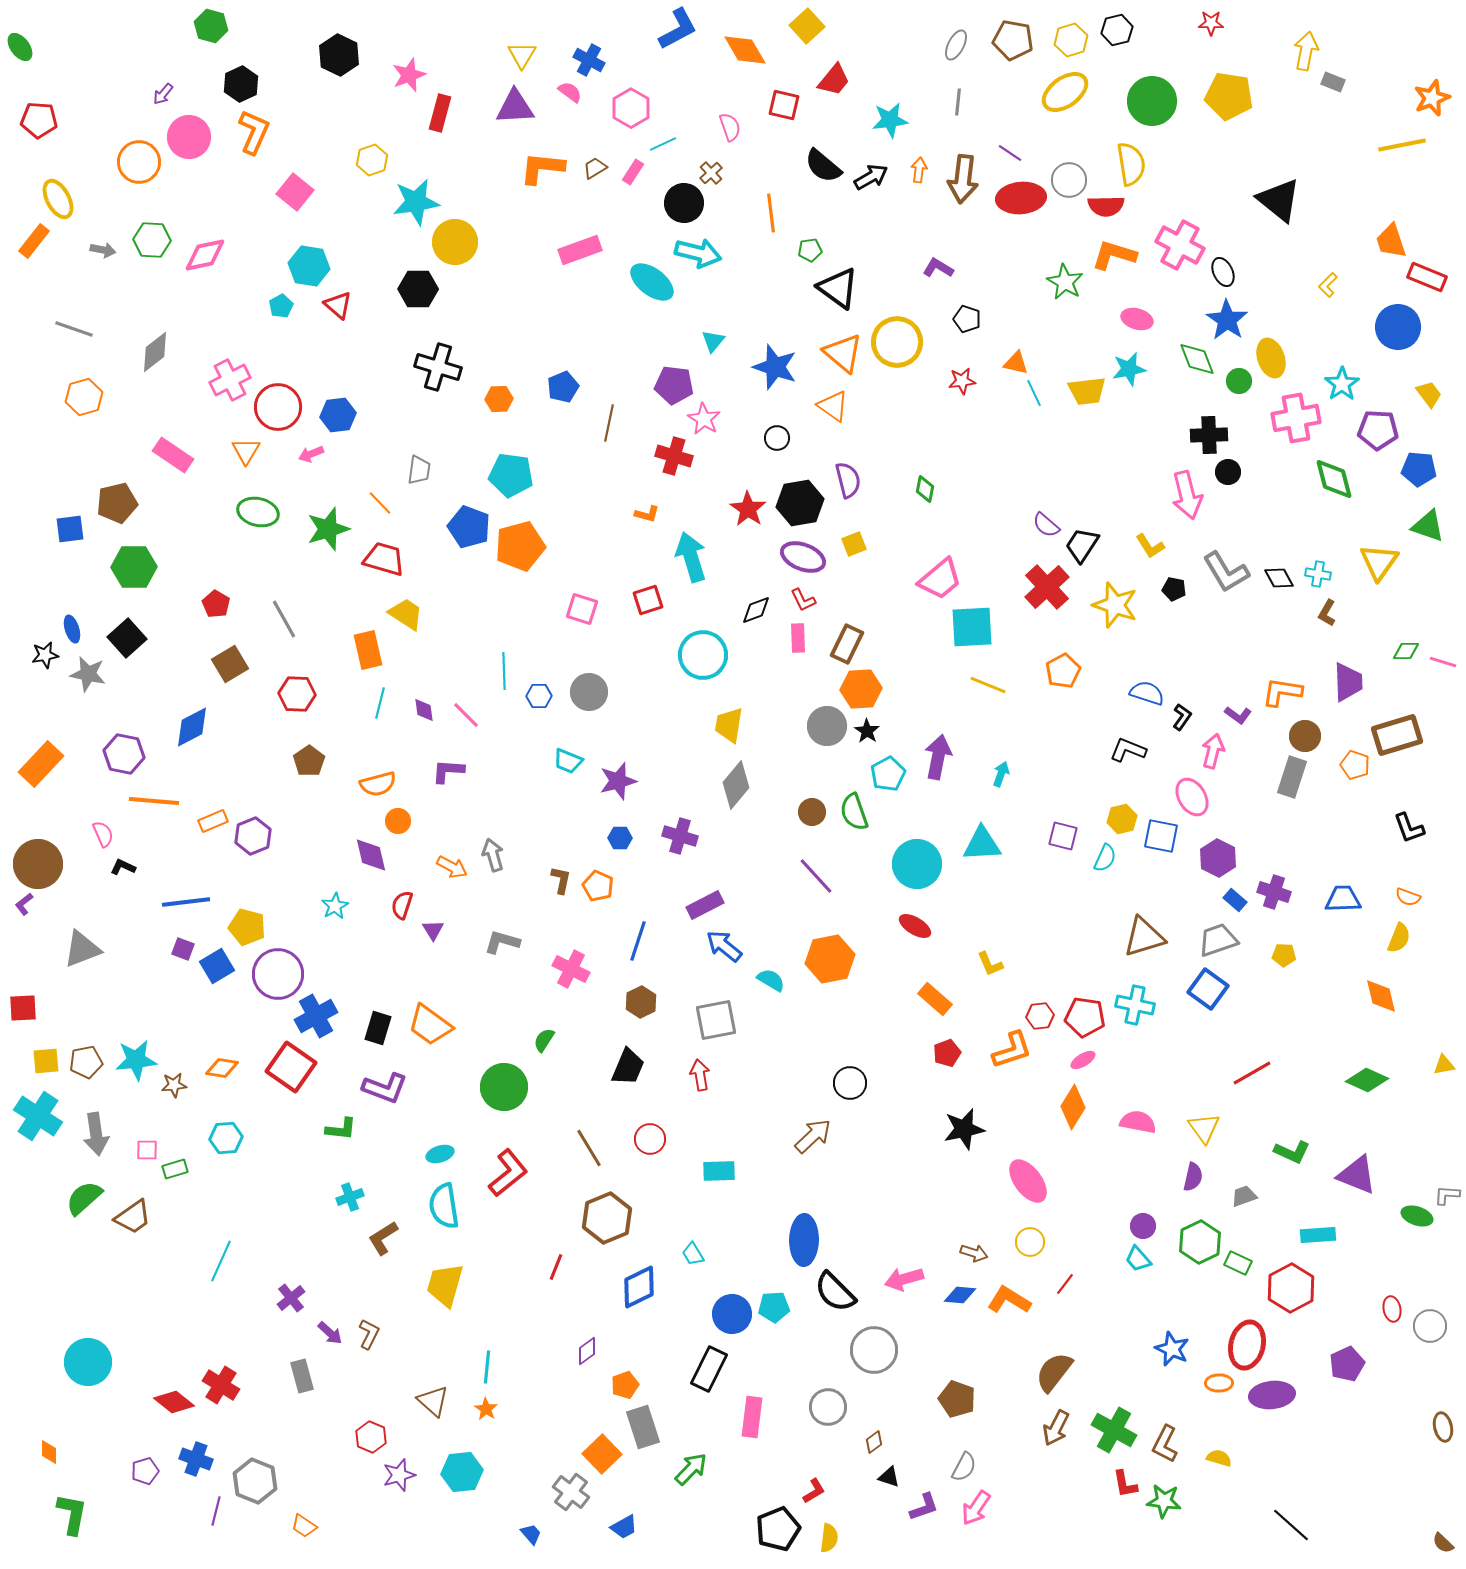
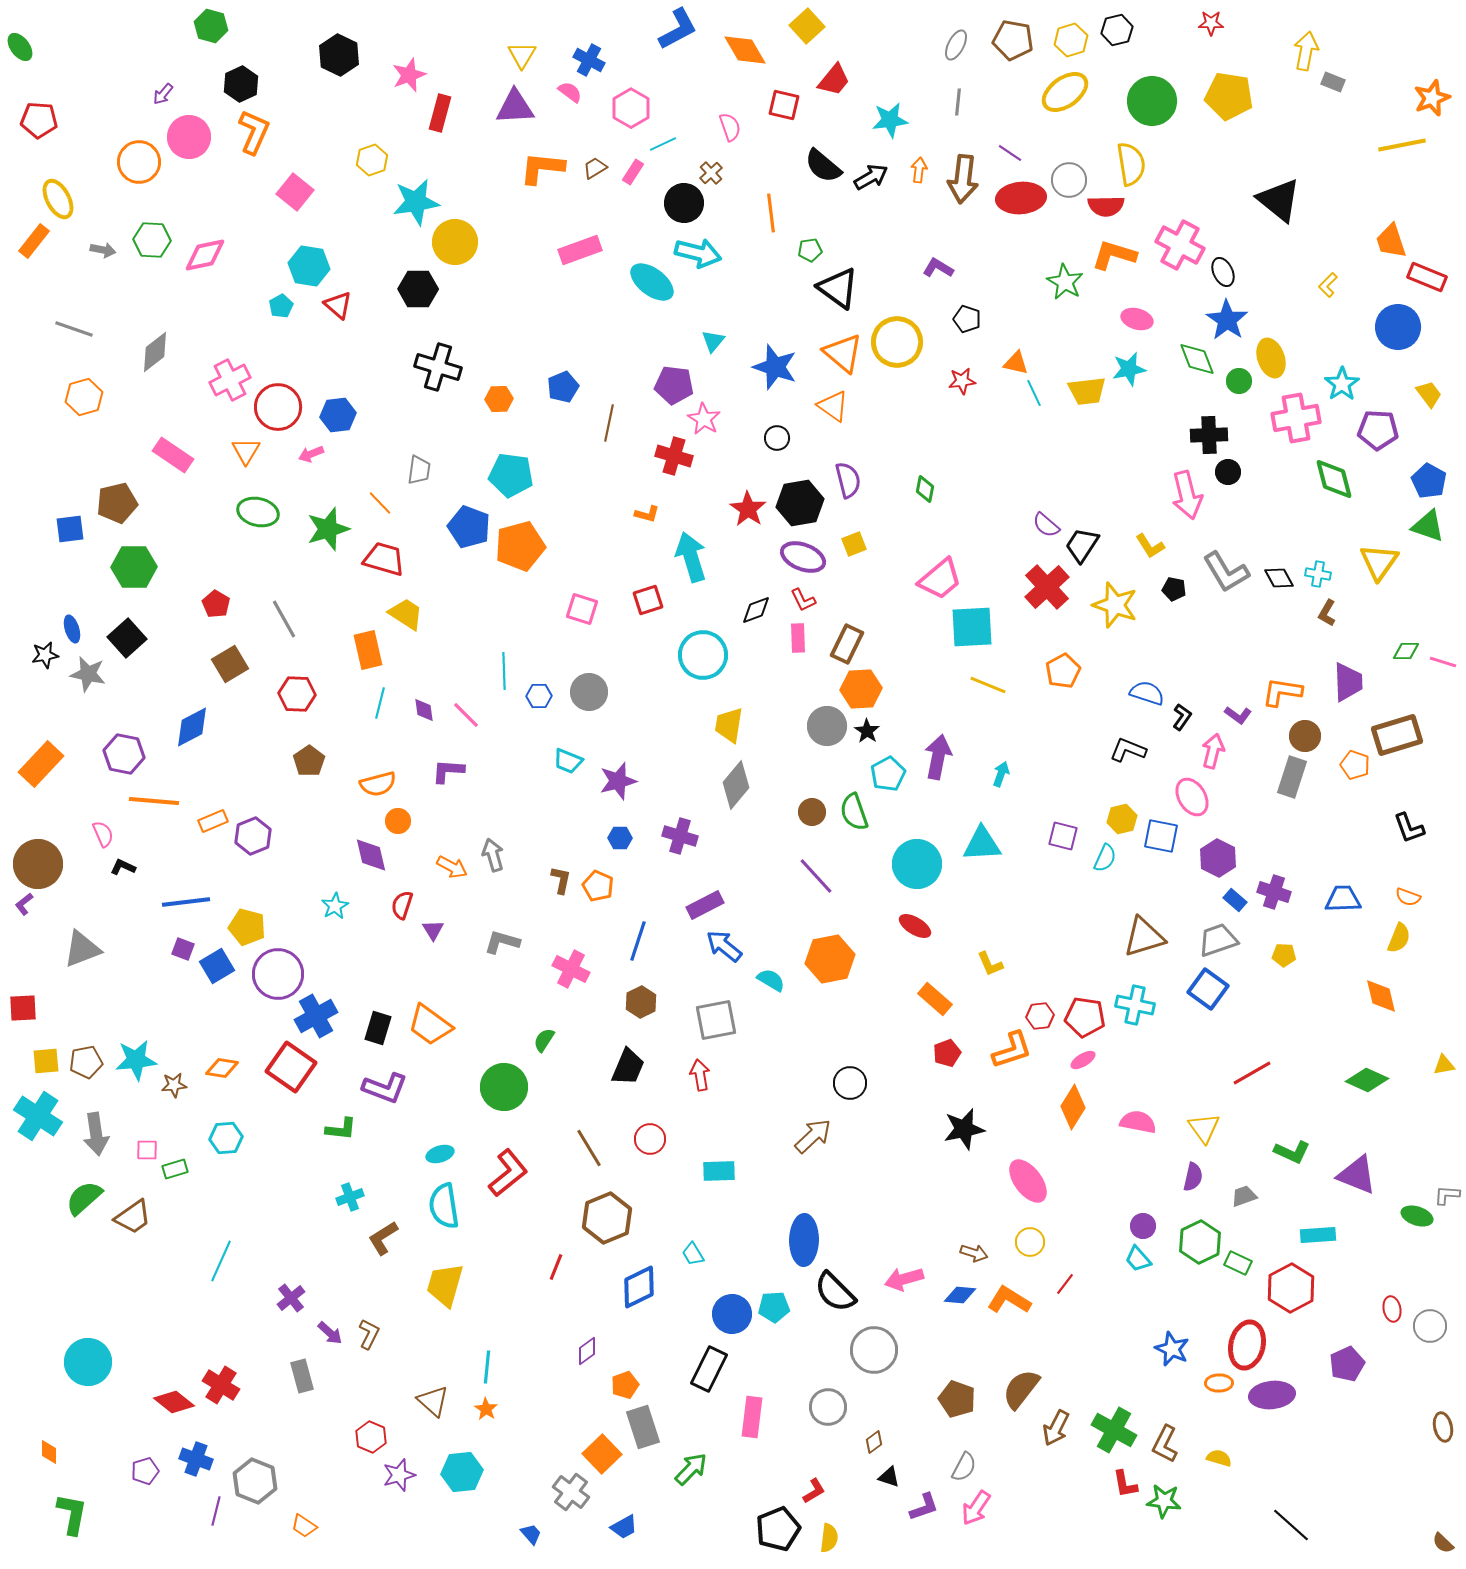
blue pentagon at (1419, 469): moved 10 px right, 12 px down; rotated 24 degrees clockwise
brown semicircle at (1054, 1372): moved 33 px left, 17 px down
